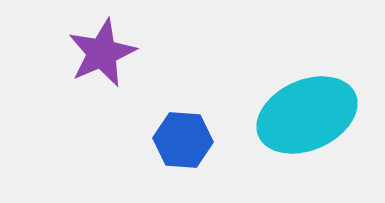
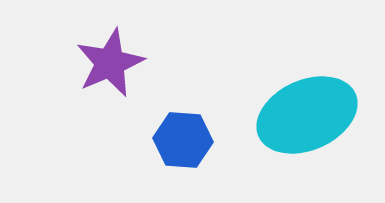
purple star: moved 8 px right, 10 px down
